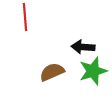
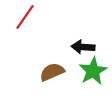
red line: rotated 40 degrees clockwise
green star: rotated 12 degrees counterclockwise
